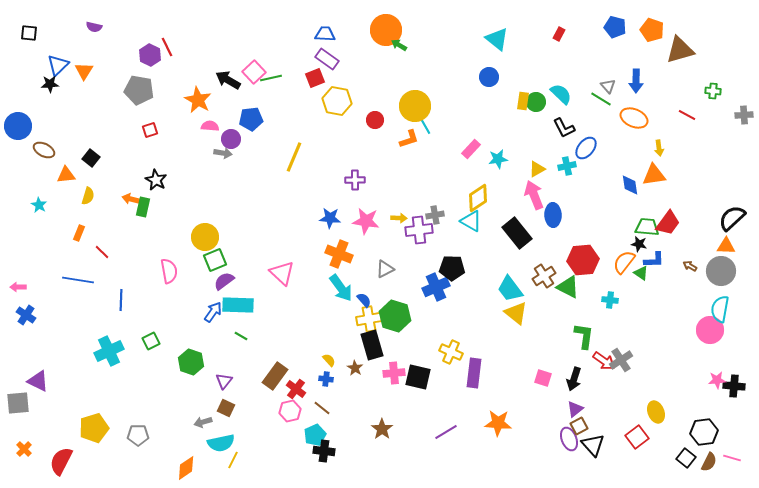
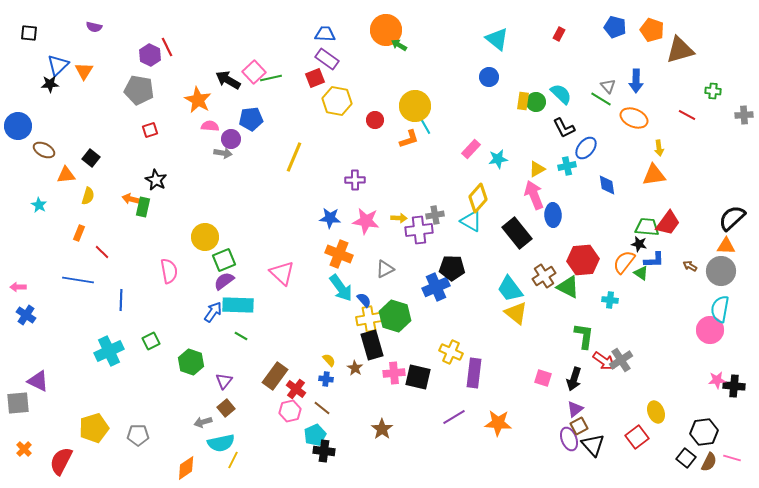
blue diamond at (630, 185): moved 23 px left
yellow diamond at (478, 198): rotated 16 degrees counterclockwise
green square at (215, 260): moved 9 px right
brown square at (226, 408): rotated 24 degrees clockwise
purple line at (446, 432): moved 8 px right, 15 px up
